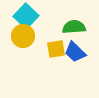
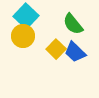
green semicircle: moved 1 px left, 3 px up; rotated 125 degrees counterclockwise
yellow square: rotated 36 degrees counterclockwise
